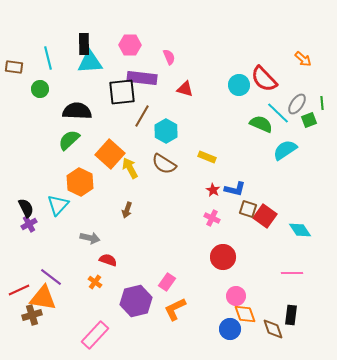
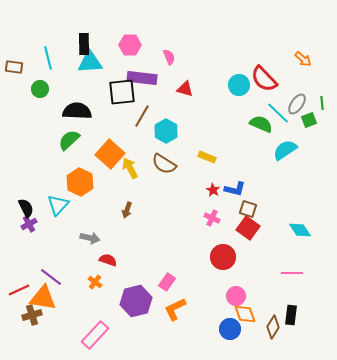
red square at (265, 216): moved 17 px left, 12 px down
brown diamond at (273, 329): moved 2 px up; rotated 50 degrees clockwise
